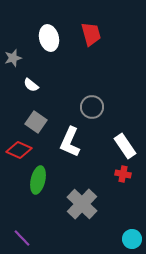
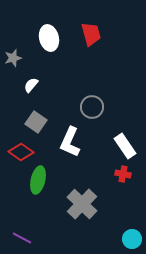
white semicircle: rotated 91 degrees clockwise
red diamond: moved 2 px right, 2 px down; rotated 10 degrees clockwise
purple line: rotated 18 degrees counterclockwise
